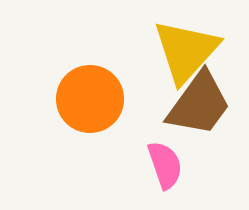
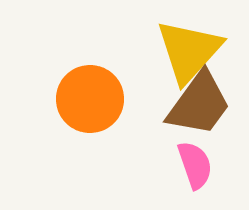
yellow triangle: moved 3 px right
pink semicircle: moved 30 px right
